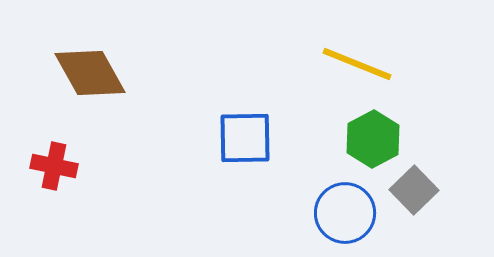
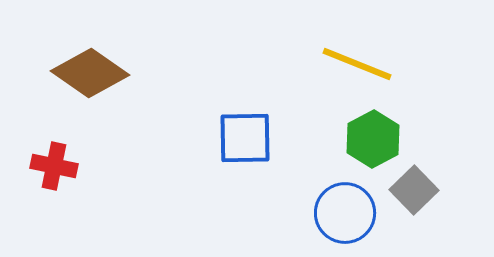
brown diamond: rotated 26 degrees counterclockwise
